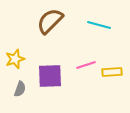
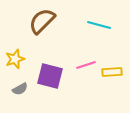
brown semicircle: moved 8 px left
purple square: rotated 16 degrees clockwise
gray semicircle: rotated 42 degrees clockwise
